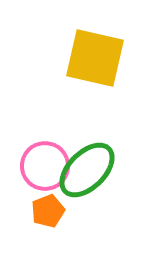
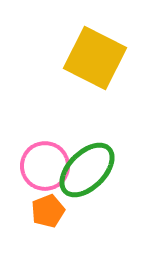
yellow square: rotated 14 degrees clockwise
